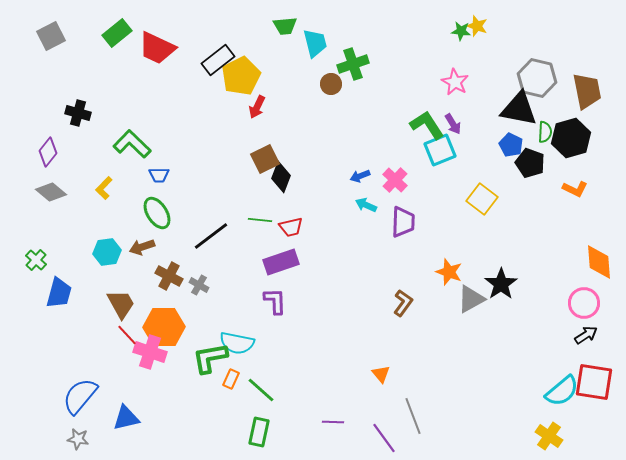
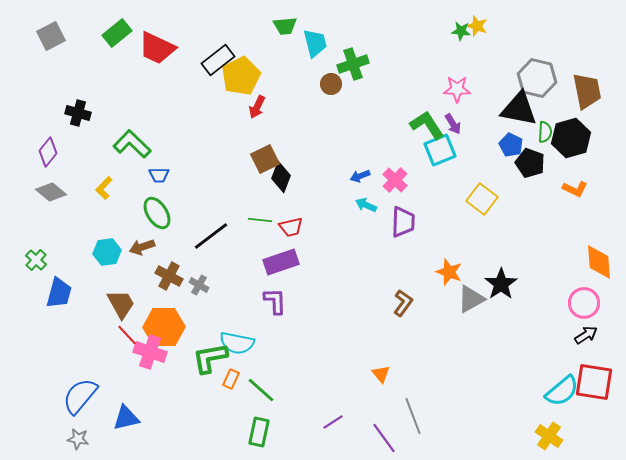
pink star at (455, 82): moved 2 px right, 7 px down; rotated 28 degrees counterclockwise
purple line at (333, 422): rotated 35 degrees counterclockwise
